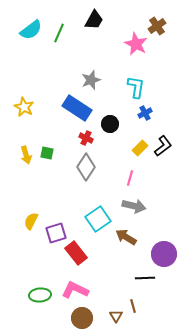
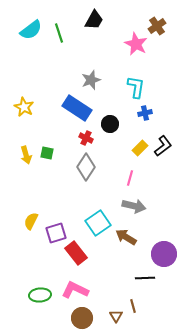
green line: rotated 42 degrees counterclockwise
blue cross: rotated 16 degrees clockwise
cyan square: moved 4 px down
